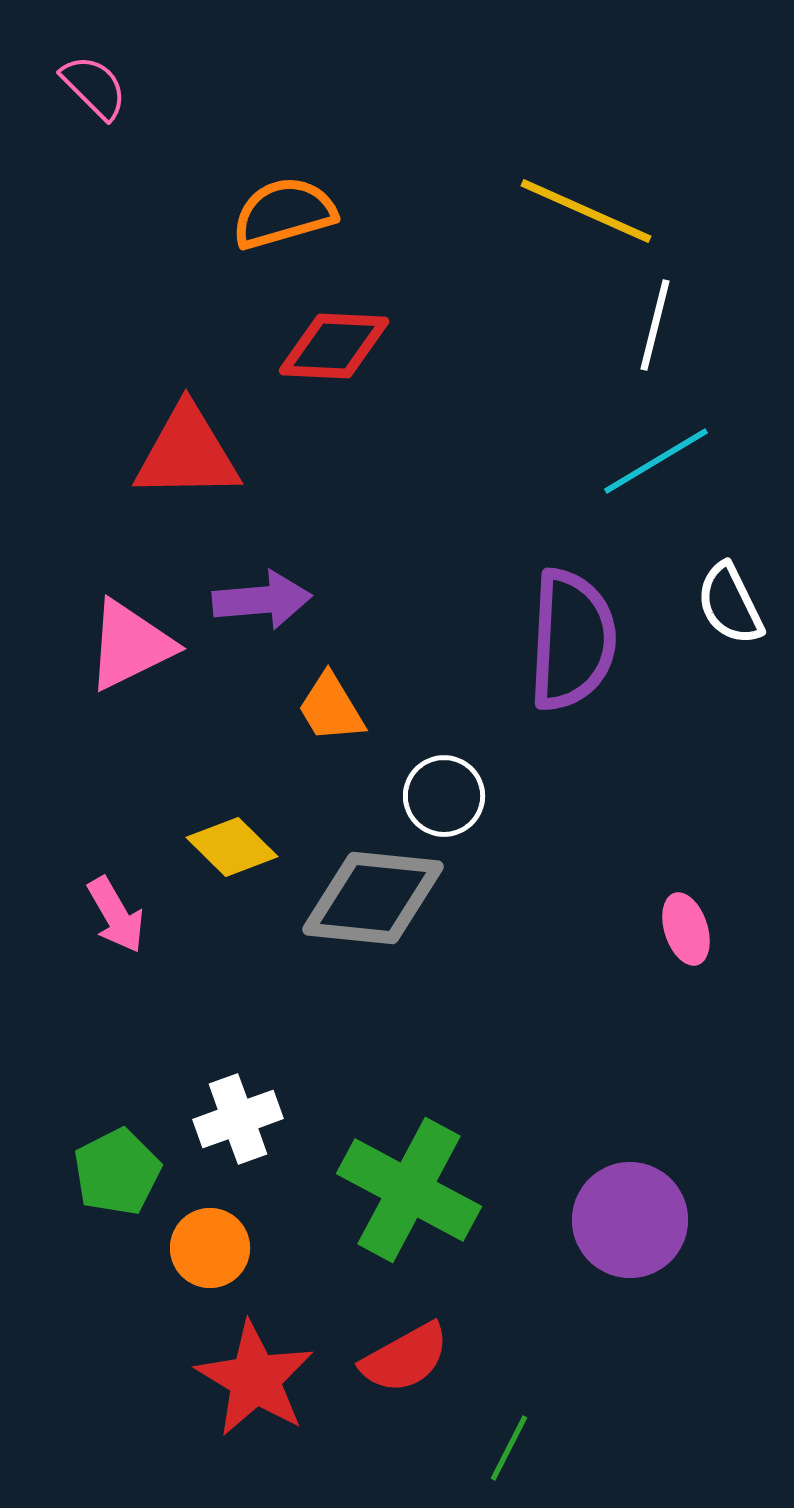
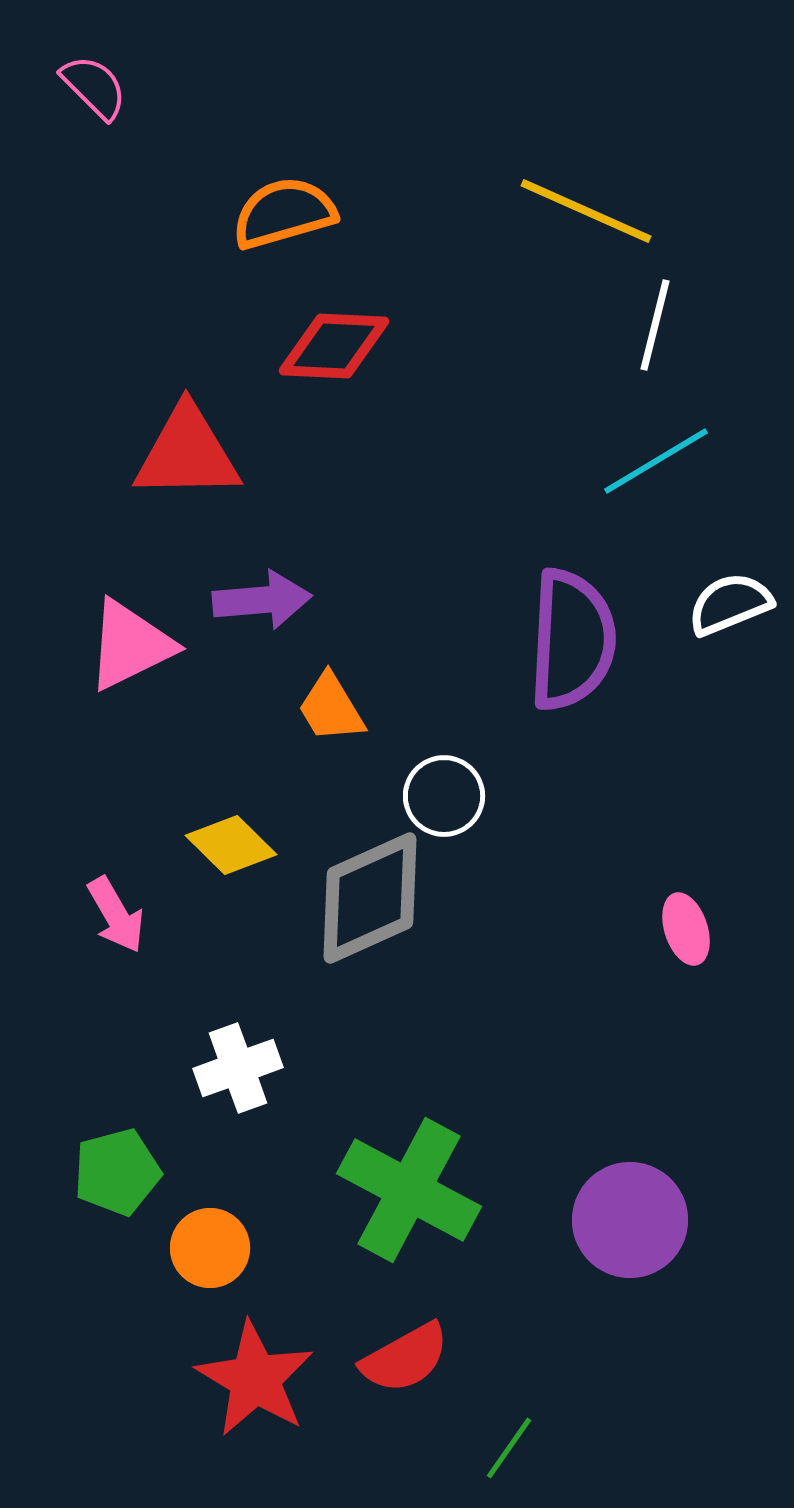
white semicircle: rotated 94 degrees clockwise
yellow diamond: moved 1 px left, 2 px up
gray diamond: moved 3 px left; rotated 30 degrees counterclockwise
white cross: moved 51 px up
green pentagon: rotated 12 degrees clockwise
green line: rotated 8 degrees clockwise
